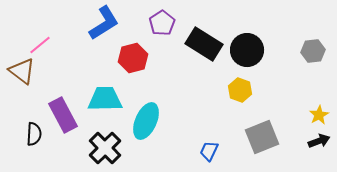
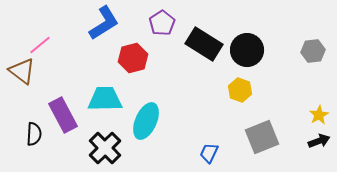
blue trapezoid: moved 2 px down
